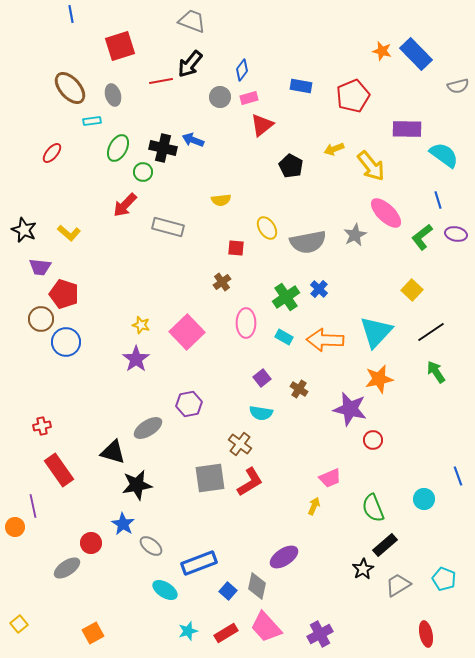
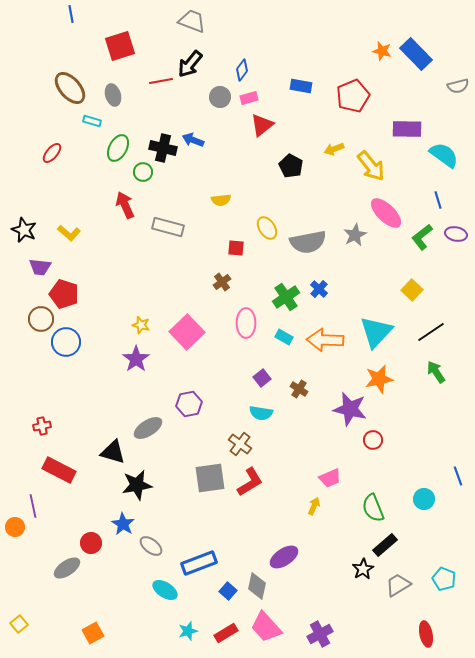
cyan rectangle at (92, 121): rotated 24 degrees clockwise
red arrow at (125, 205): rotated 112 degrees clockwise
red rectangle at (59, 470): rotated 28 degrees counterclockwise
